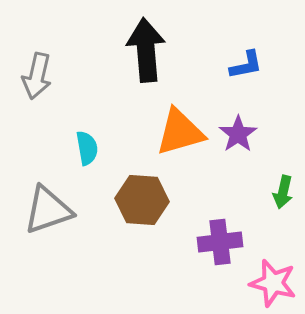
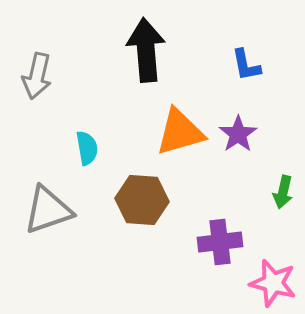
blue L-shape: rotated 90 degrees clockwise
